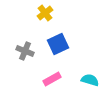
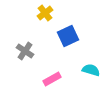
blue square: moved 10 px right, 8 px up
gray cross: rotated 12 degrees clockwise
cyan semicircle: moved 1 px right, 10 px up
